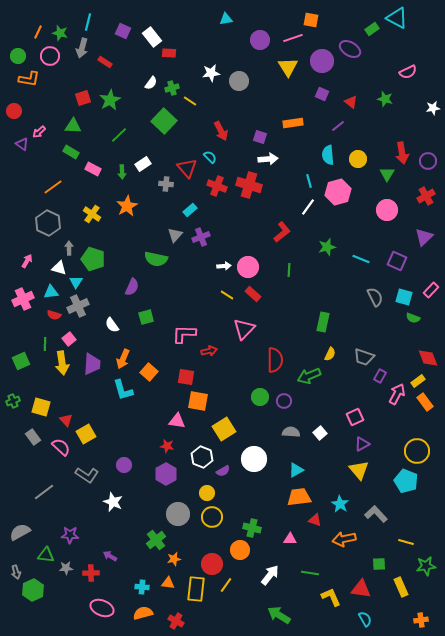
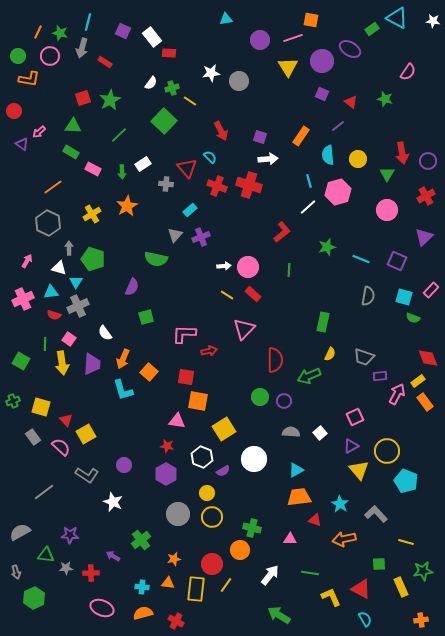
pink semicircle at (408, 72): rotated 30 degrees counterclockwise
white star at (433, 108): moved 87 px up; rotated 16 degrees clockwise
orange rectangle at (293, 123): moved 8 px right, 13 px down; rotated 48 degrees counterclockwise
white line at (308, 207): rotated 12 degrees clockwise
yellow cross at (92, 214): rotated 24 degrees clockwise
gray semicircle at (375, 297): moved 7 px left, 1 px up; rotated 36 degrees clockwise
white semicircle at (112, 325): moved 7 px left, 8 px down
pink square at (69, 339): rotated 16 degrees counterclockwise
green square at (21, 361): rotated 36 degrees counterclockwise
purple rectangle at (380, 376): rotated 56 degrees clockwise
purple triangle at (362, 444): moved 11 px left, 2 px down
yellow circle at (417, 451): moved 30 px left
green cross at (156, 540): moved 15 px left
purple arrow at (110, 556): moved 3 px right
green star at (426, 566): moved 3 px left, 5 px down
red triangle at (361, 589): rotated 20 degrees clockwise
green hexagon at (33, 590): moved 1 px right, 8 px down
